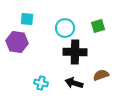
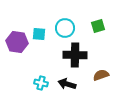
cyan square: moved 12 px right, 15 px down
black cross: moved 3 px down
black arrow: moved 7 px left, 1 px down
